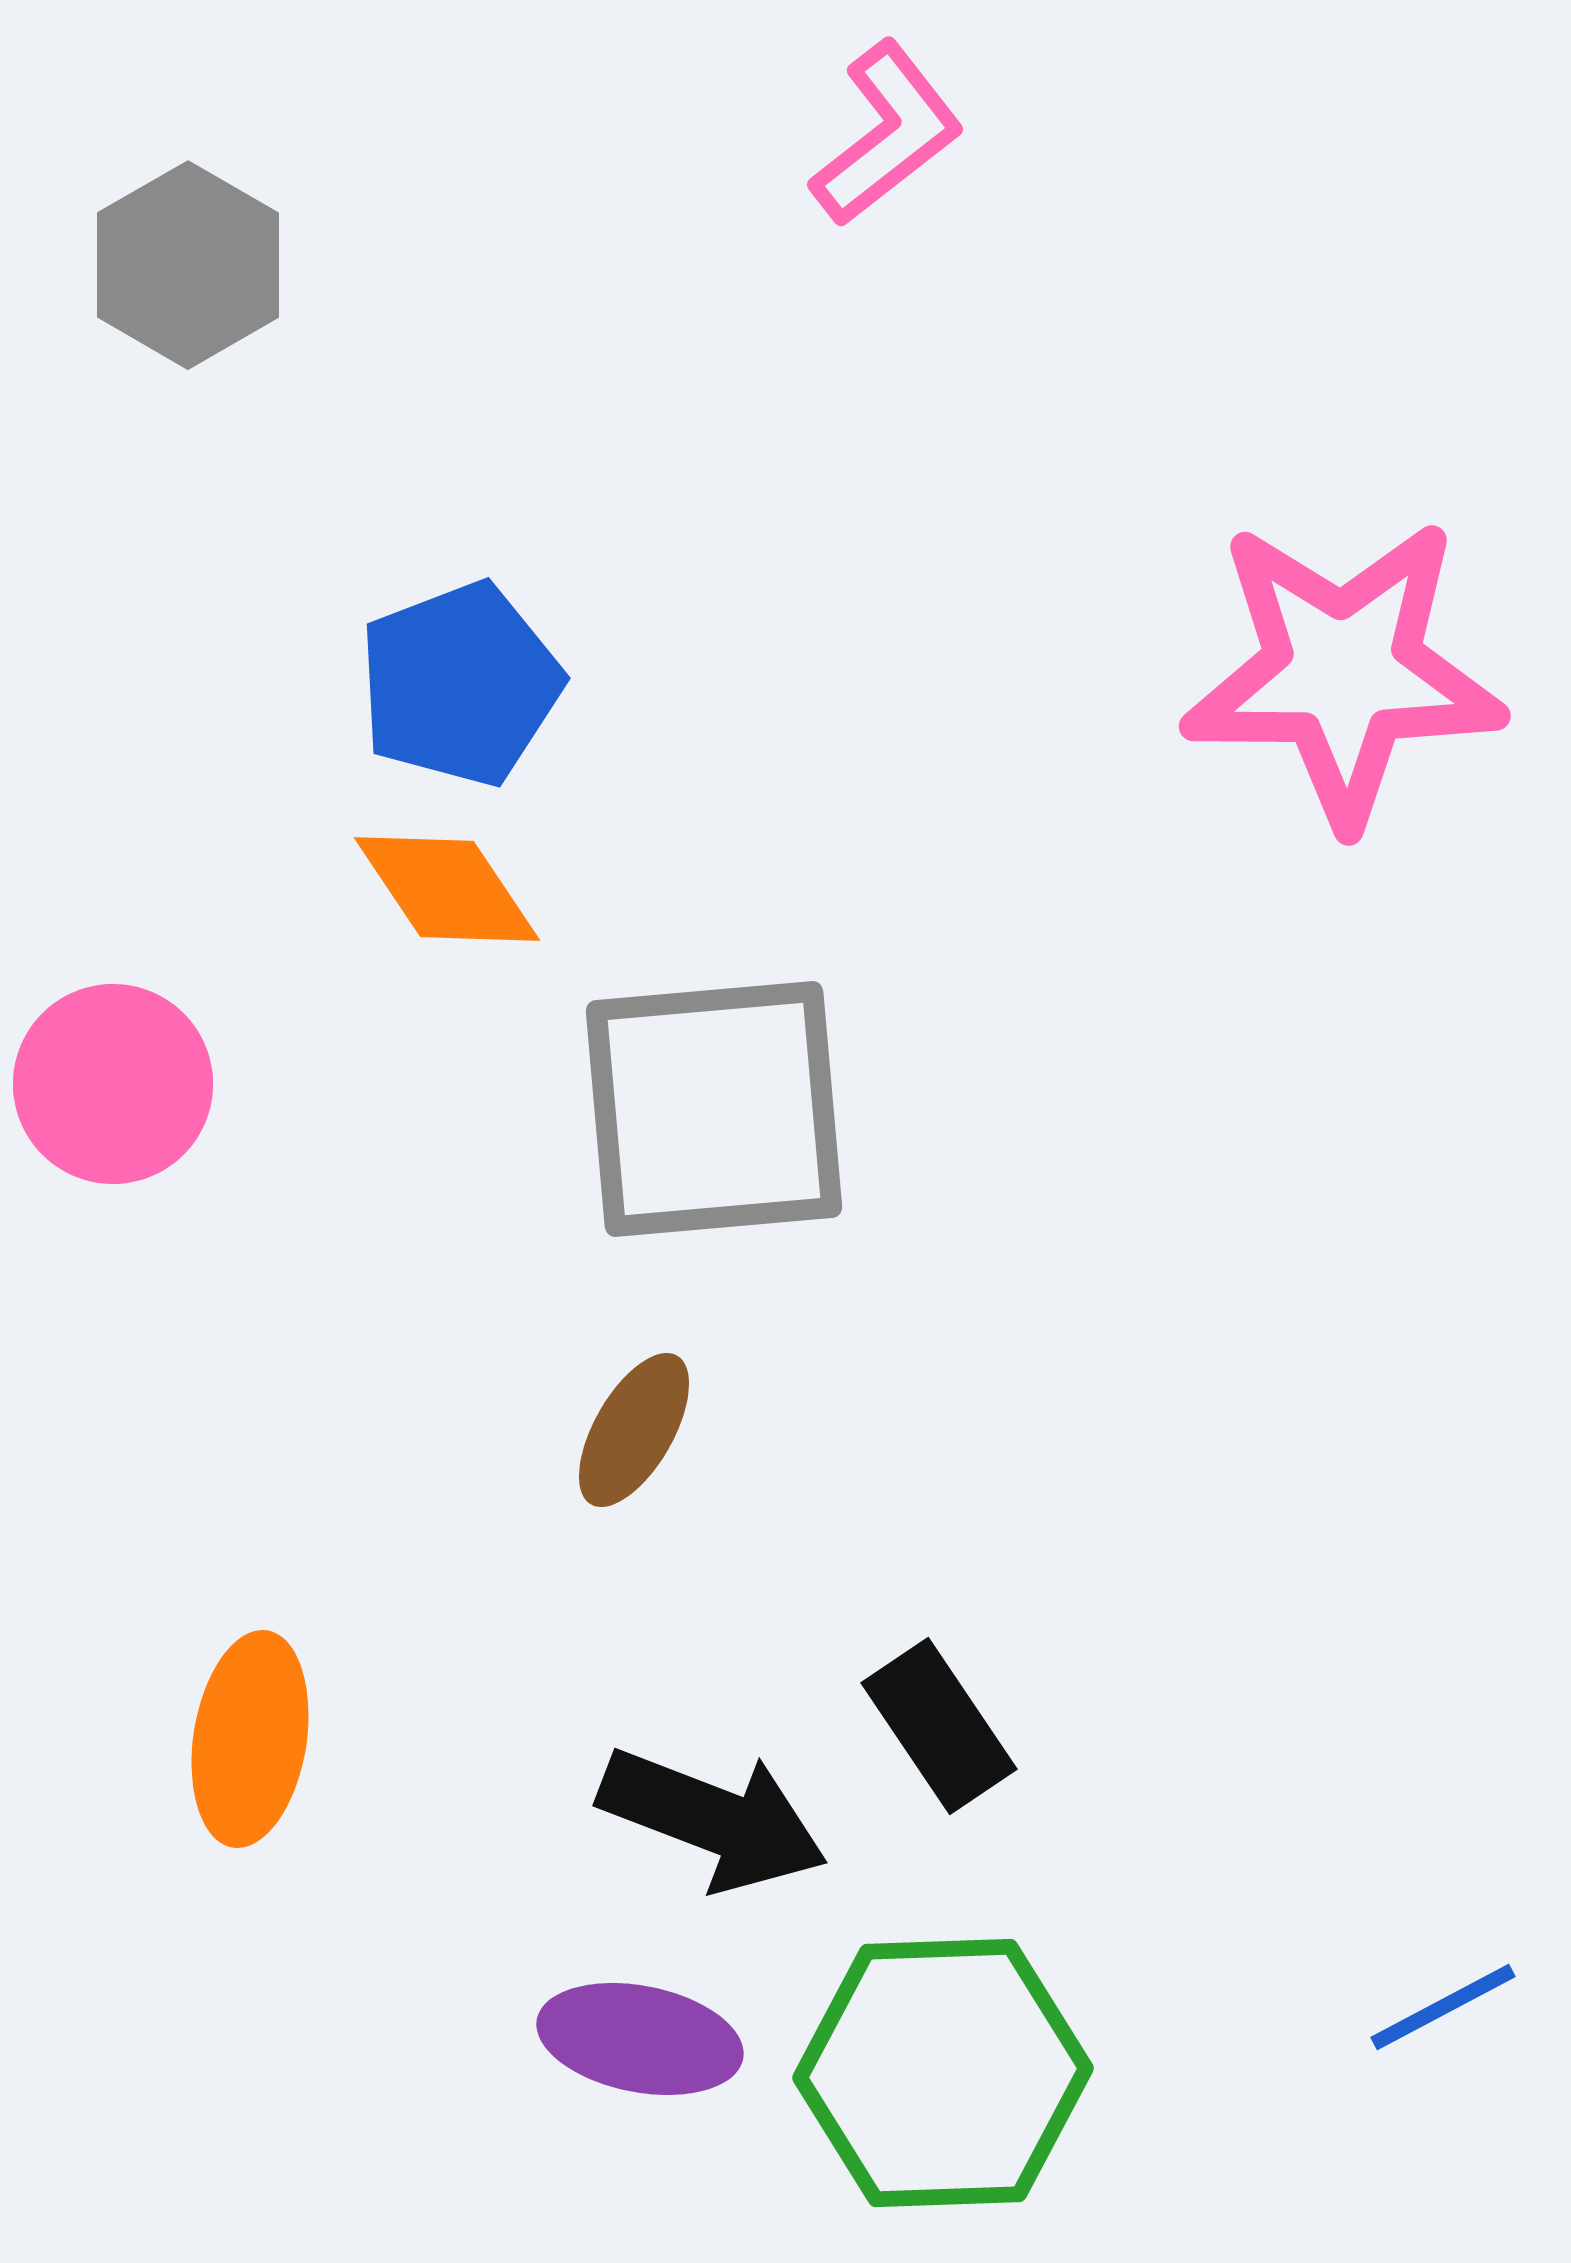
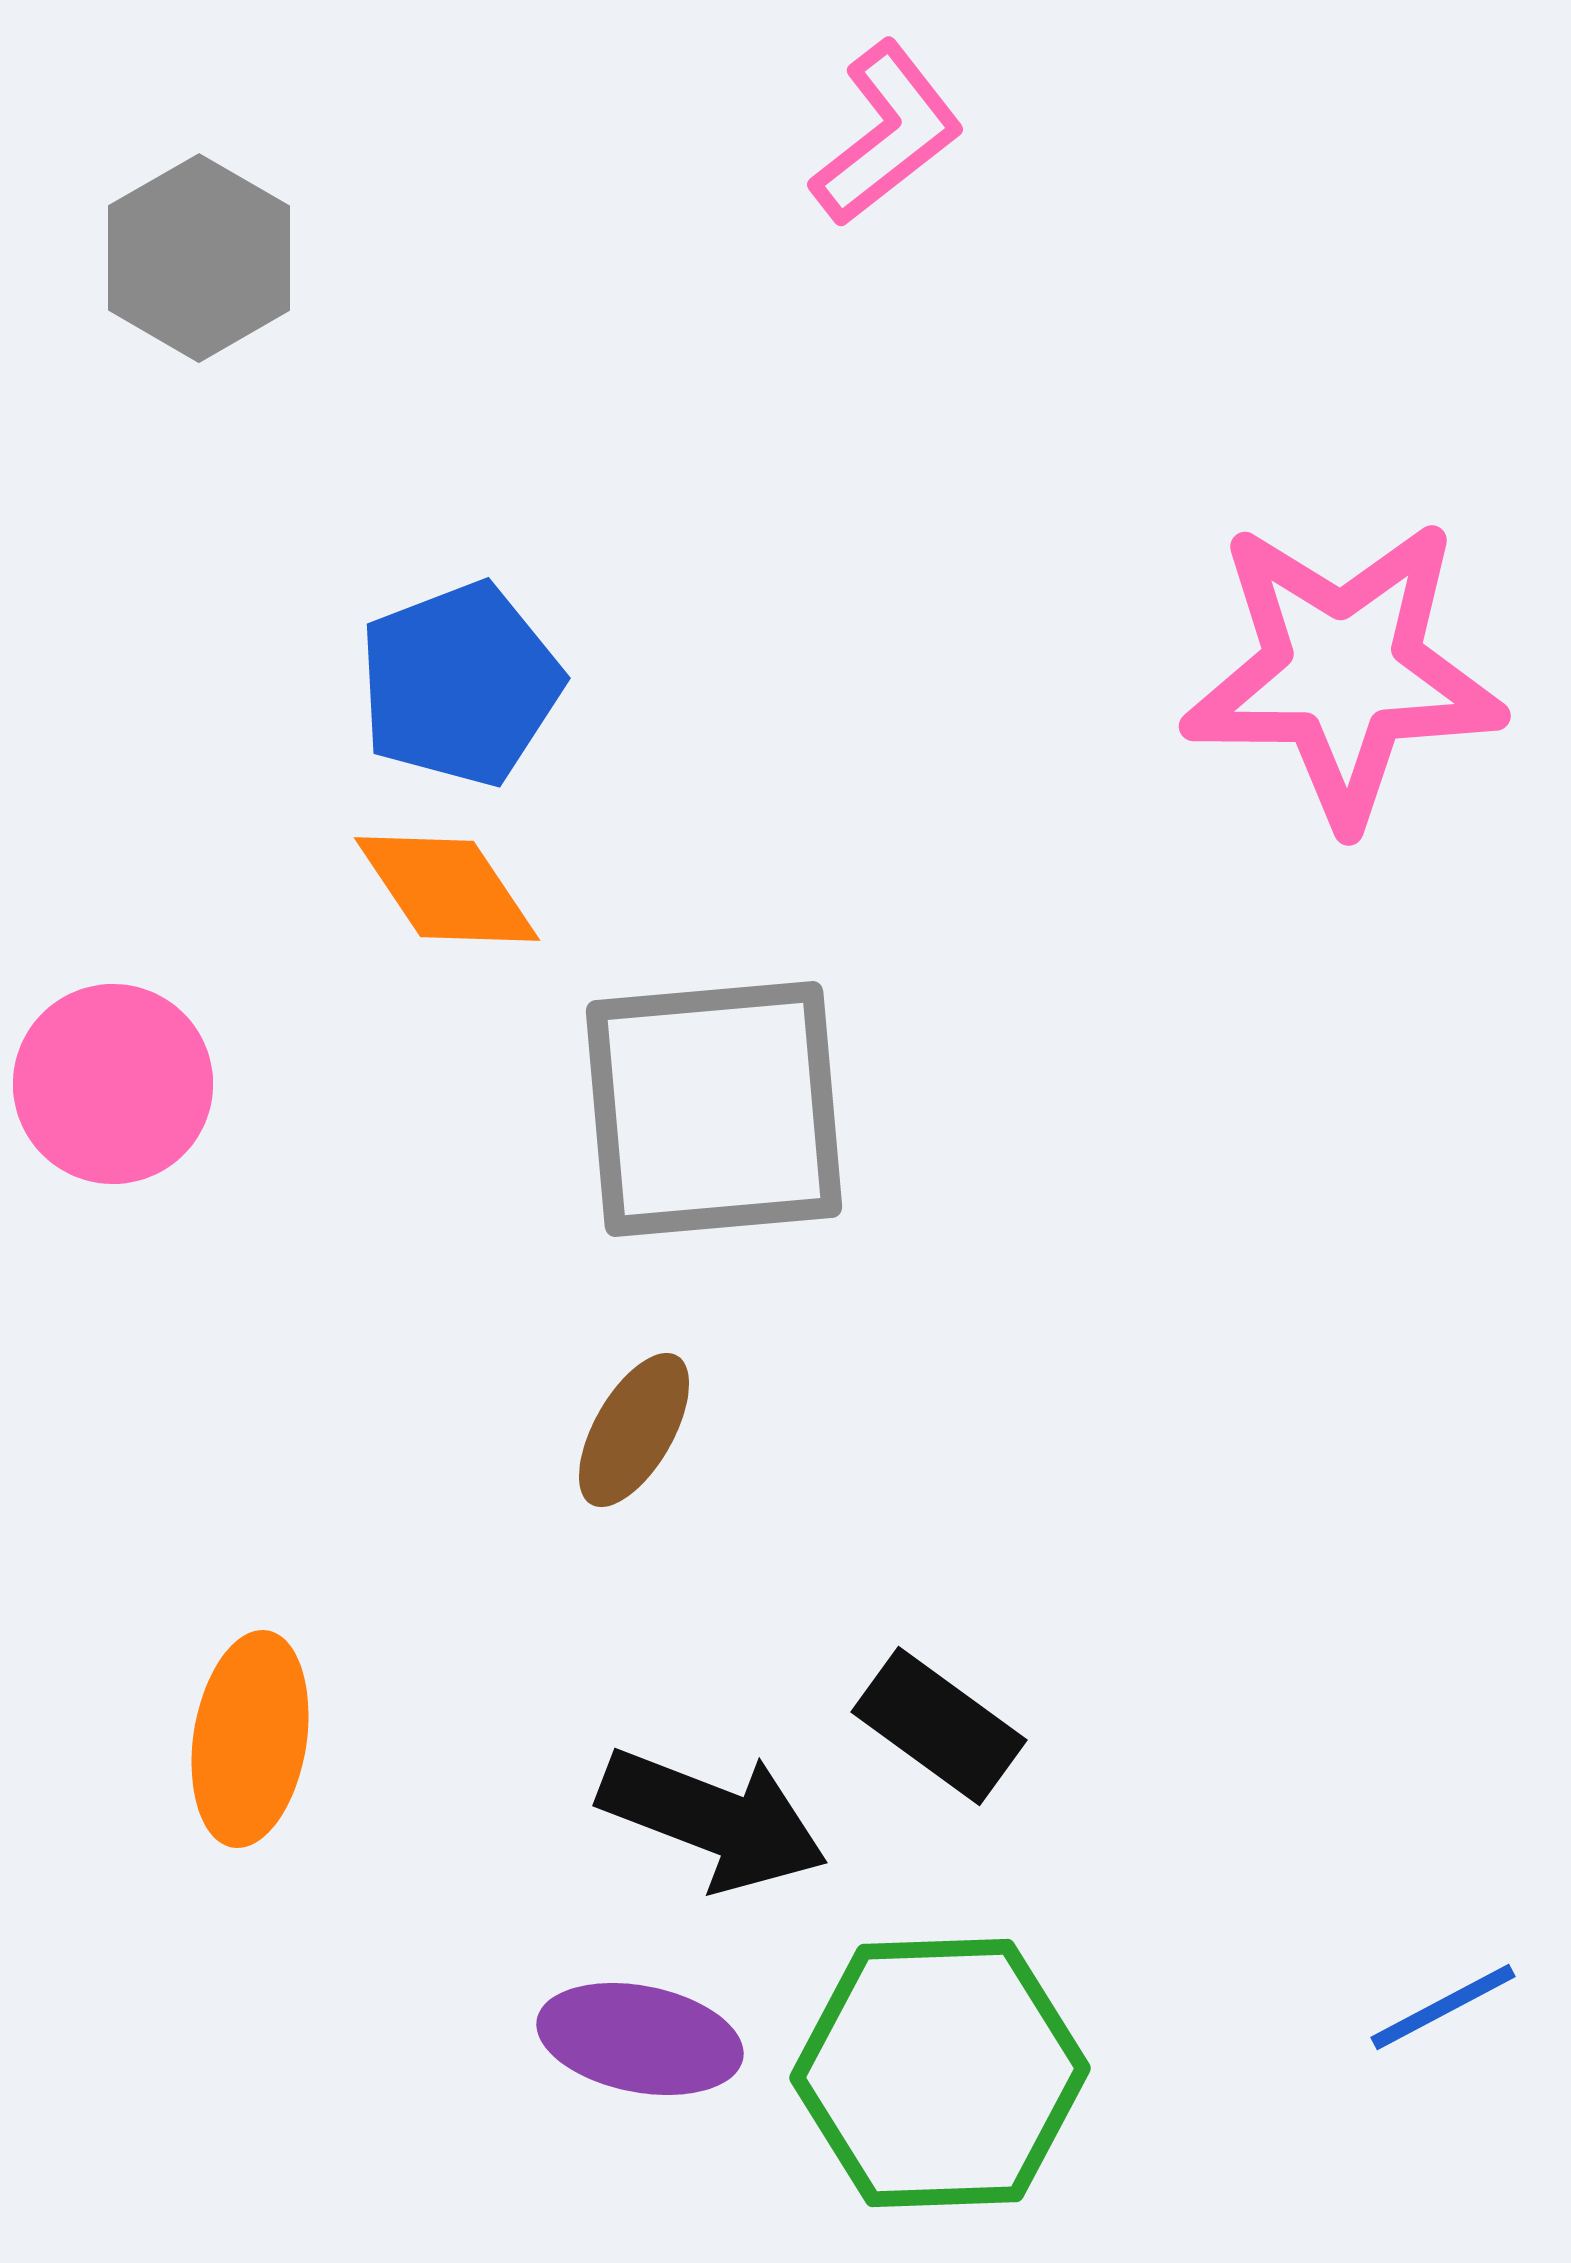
gray hexagon: moved 11 px right, 7 px up
black rectangle: rotated 20 degrees counterclockwise
green hexagon: moved 3 px left
